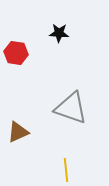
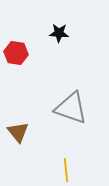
brown triangle: rotated 45 degrees counterclockwise
